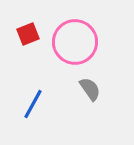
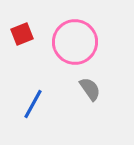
red square: moved 6 px left
